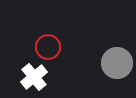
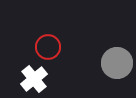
white cross: moved 2 px down
